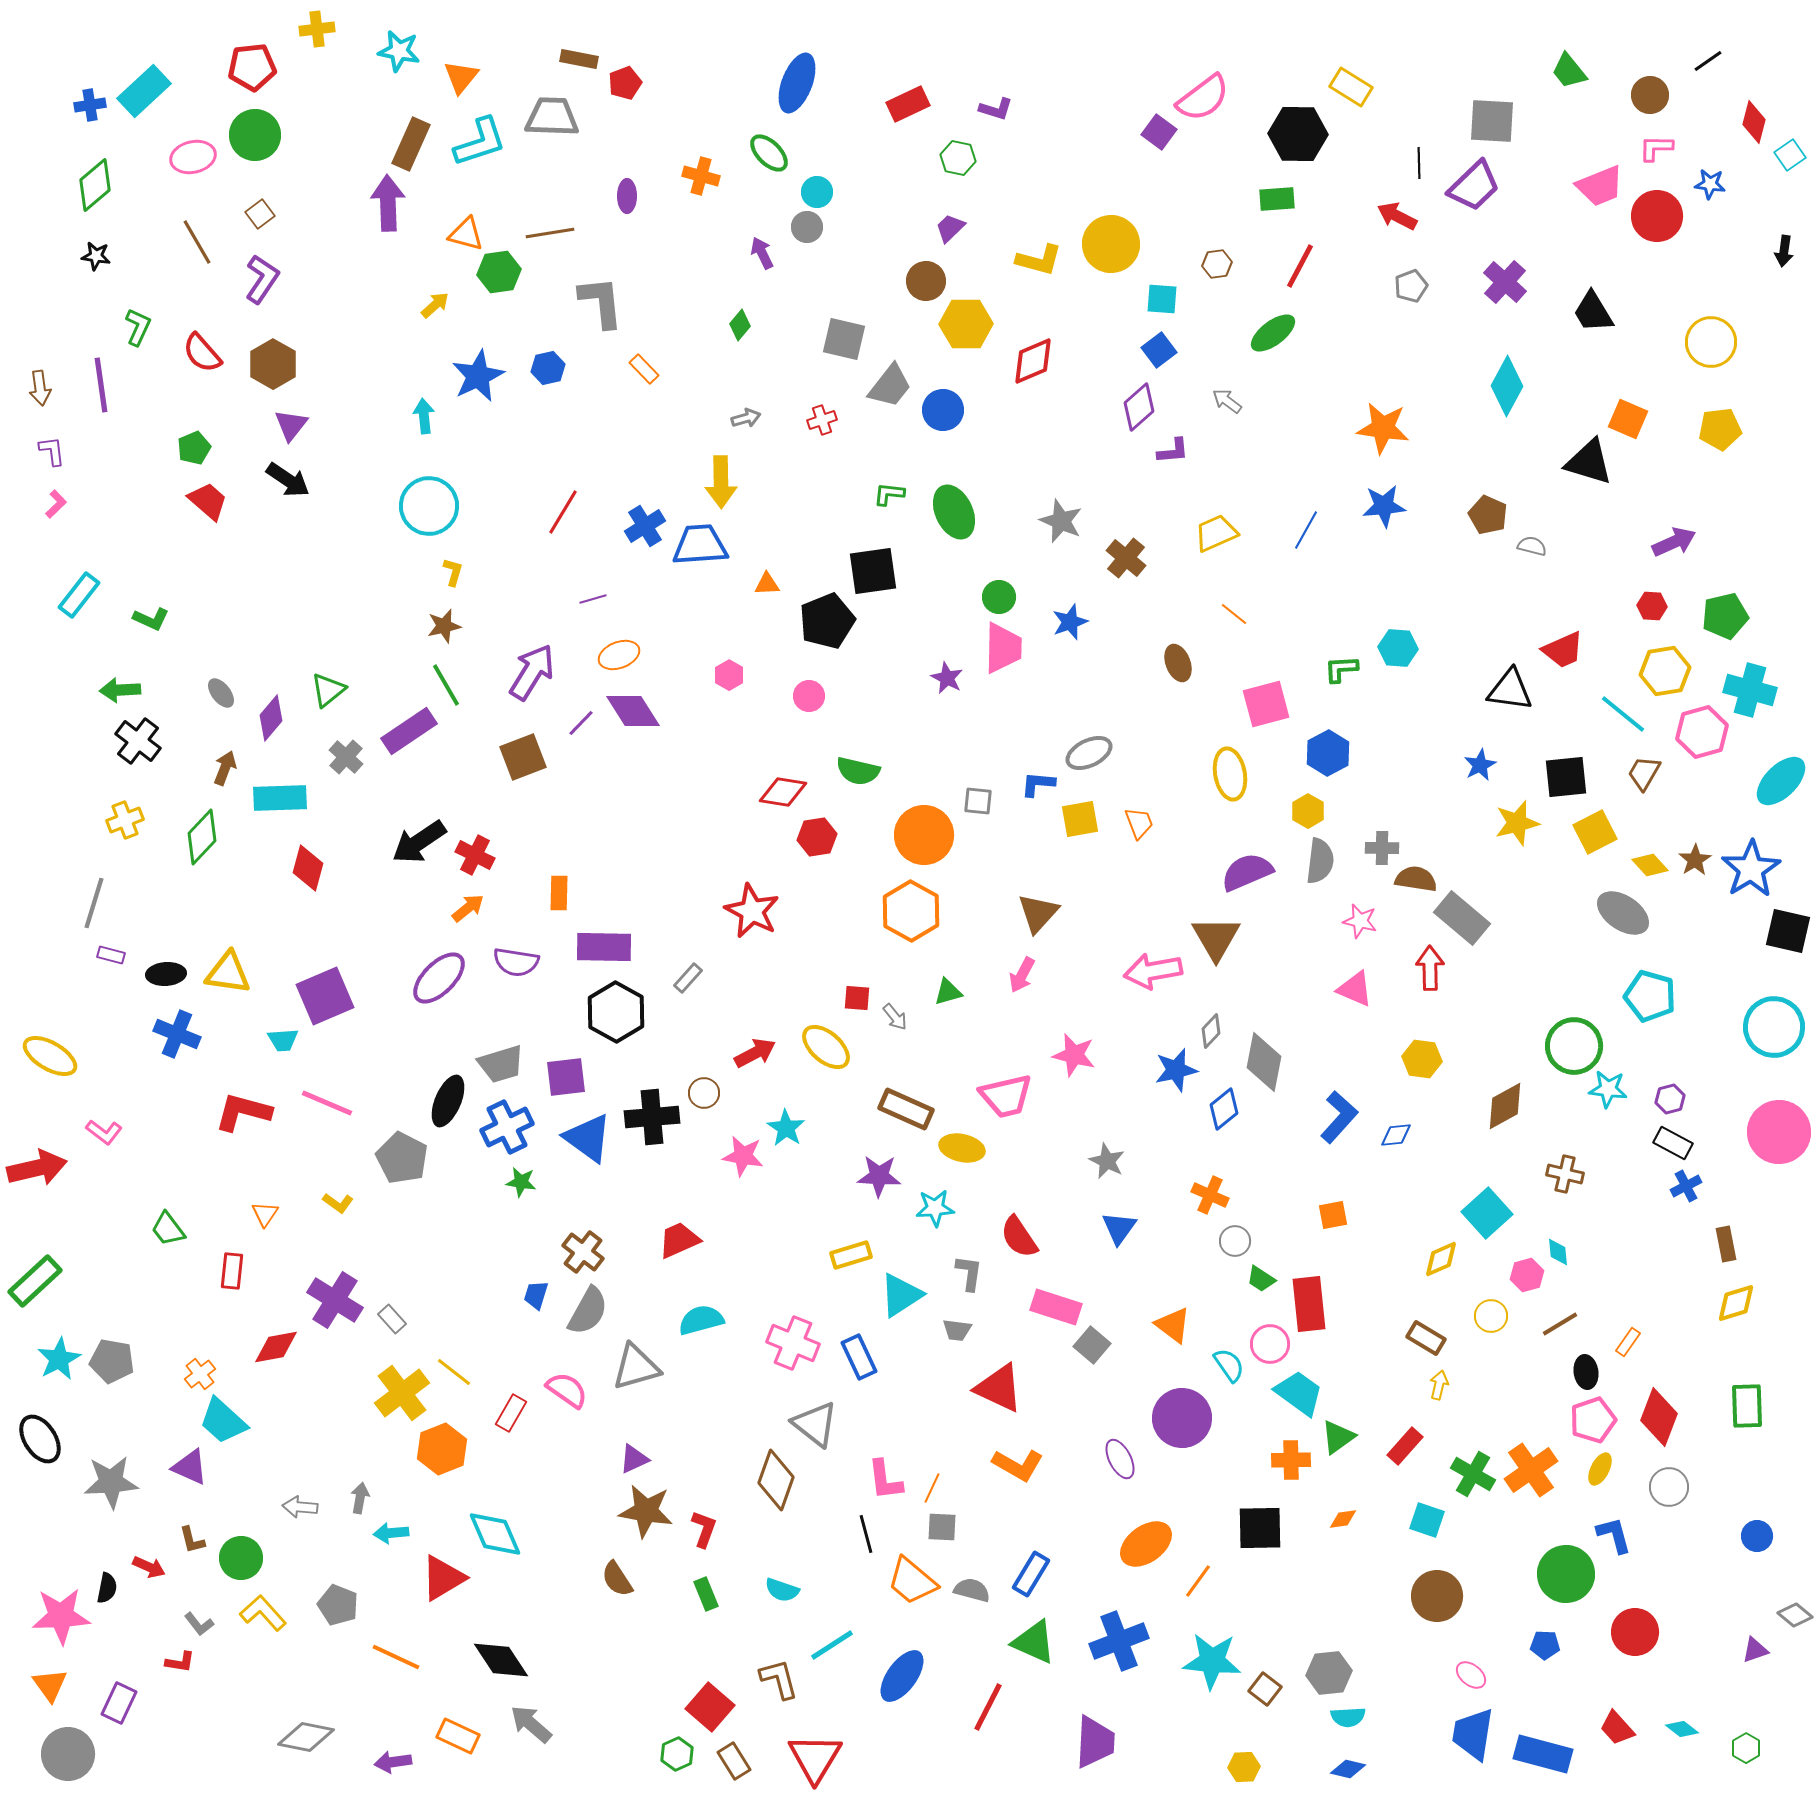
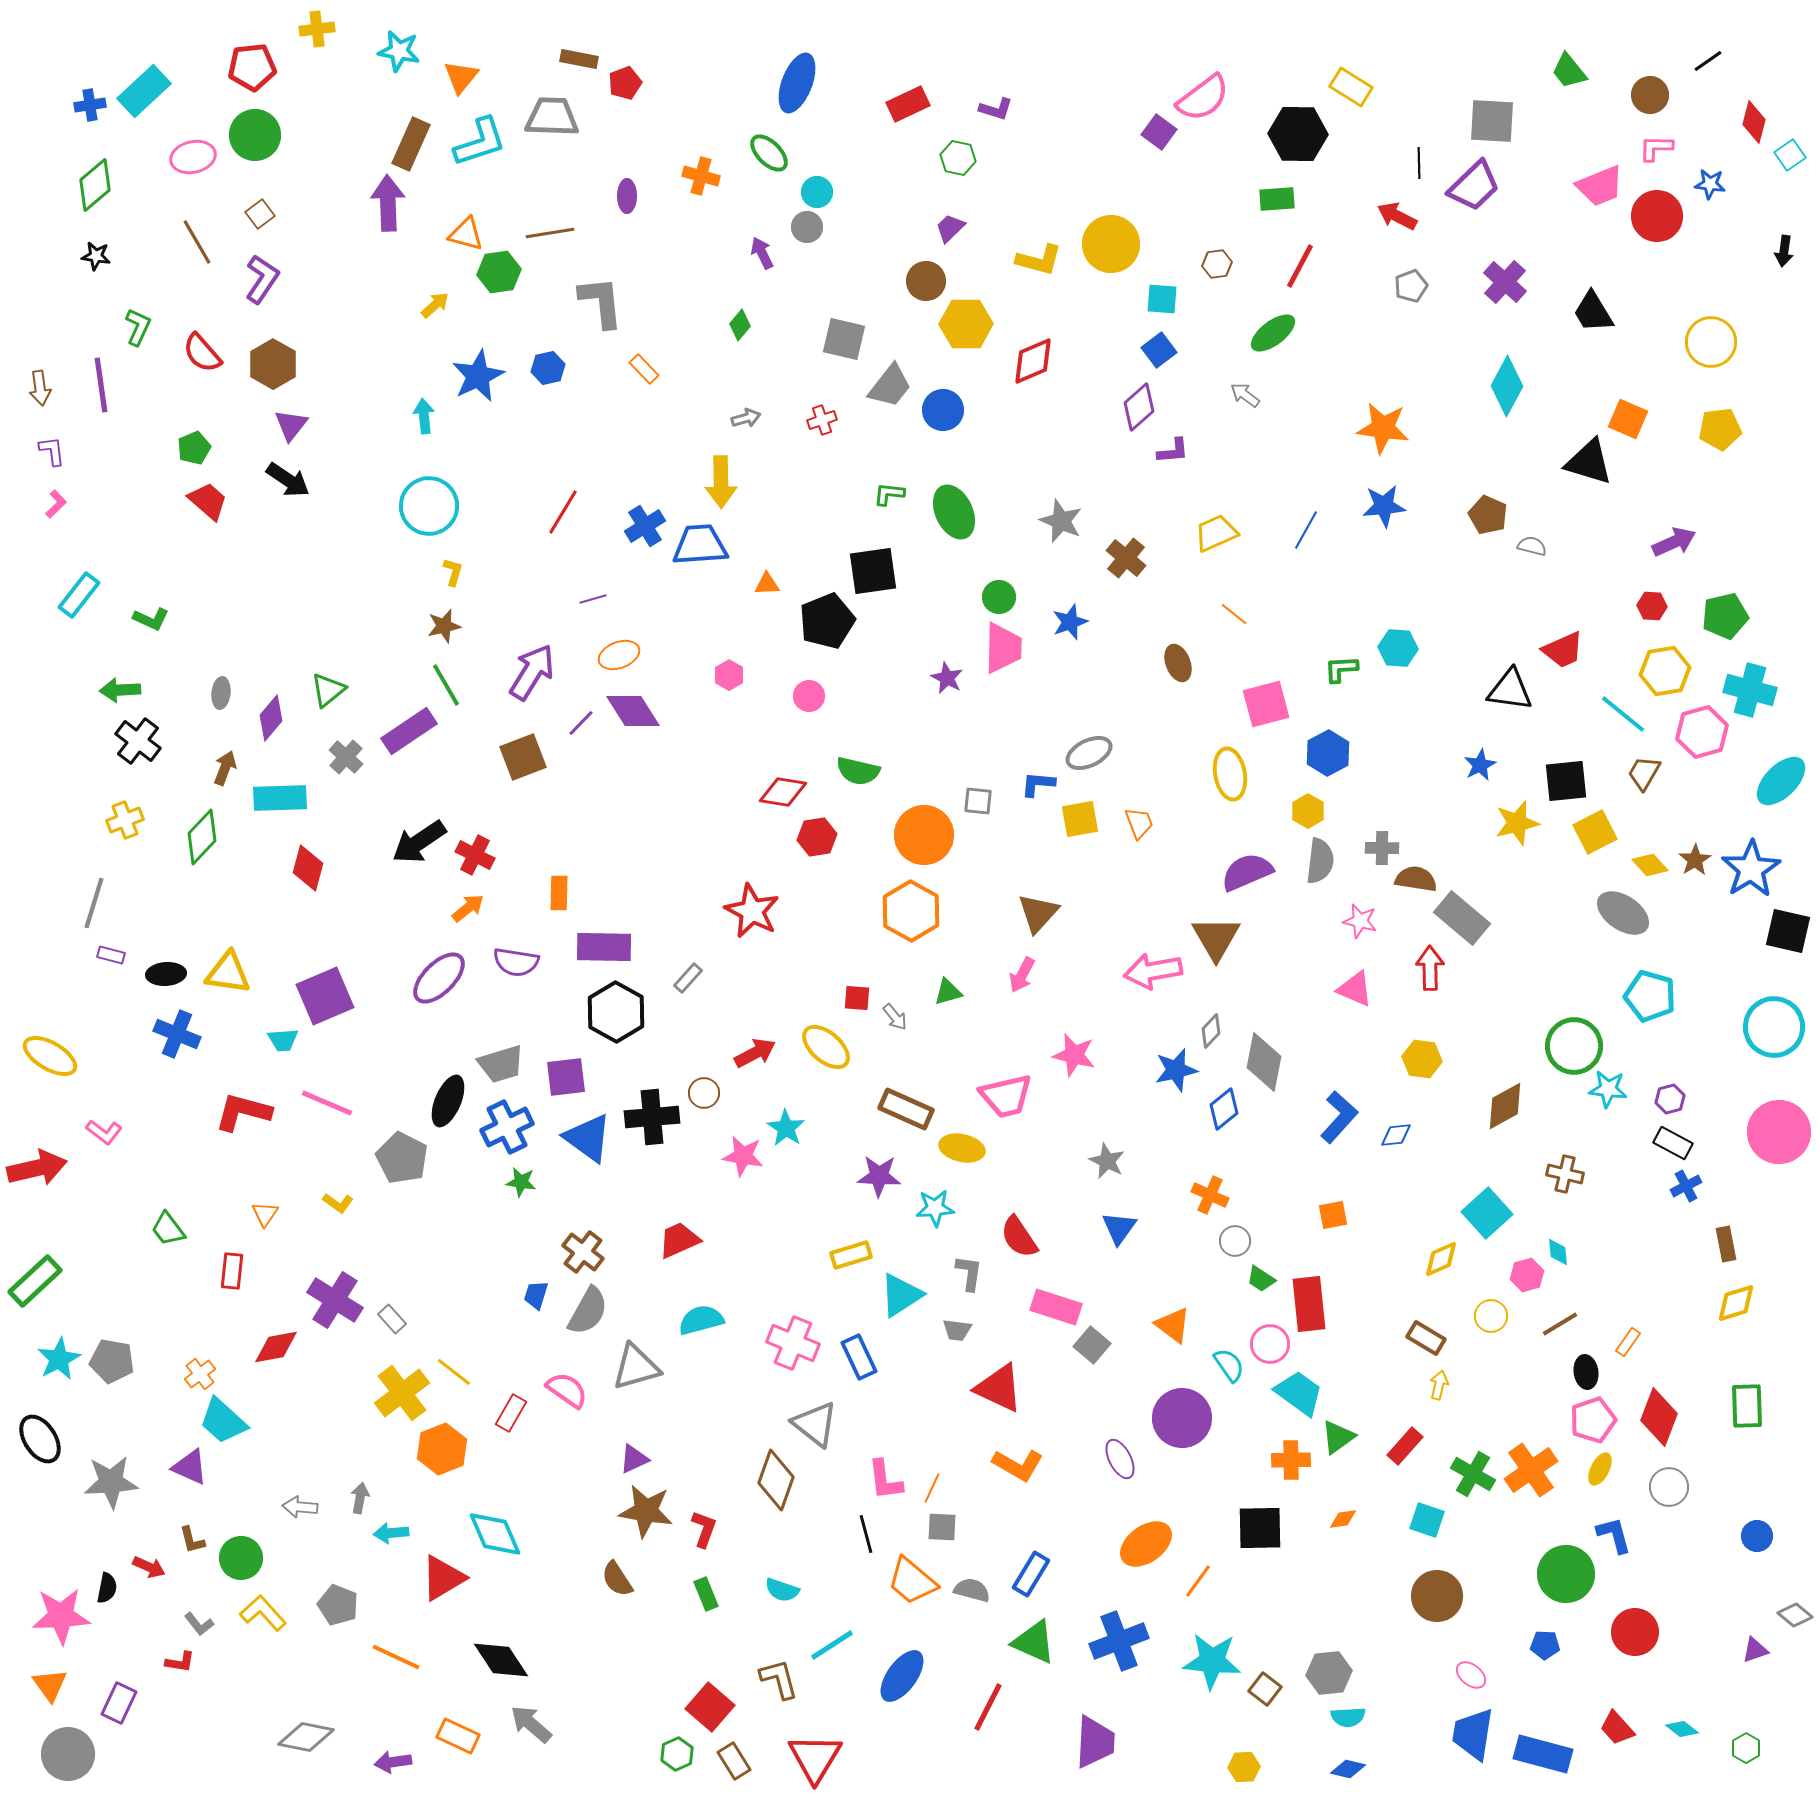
gray arrow at (1227, 401): moved 18 px right, 6 px up
gray ellipse at (221, 693): rotated 44 degrees clockwise
black square at (1566, 777): moved 4 px down
